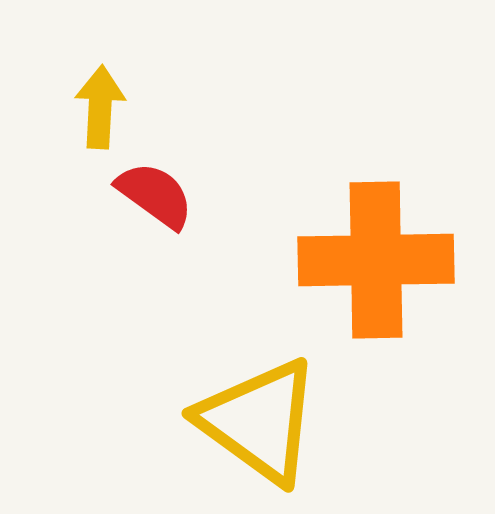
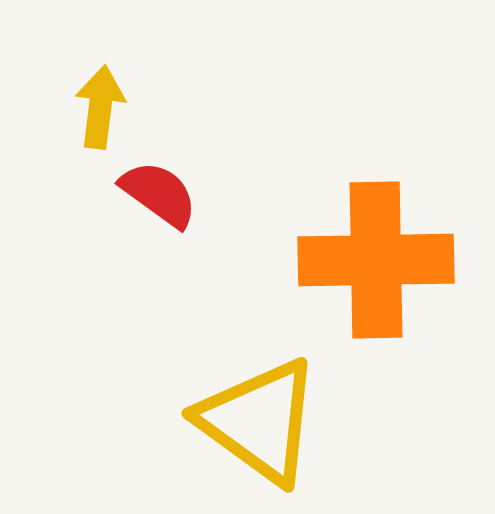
yellow arrow: rotated 4 degrees clockwise
red semicircle: moved 4 px right, 1 px up
